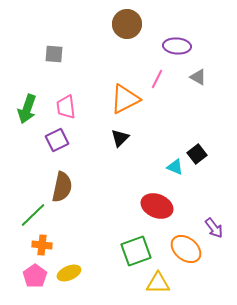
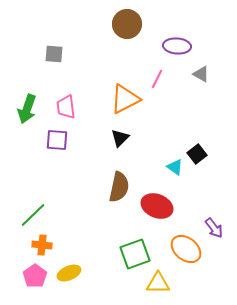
gray triangle: moved 3 px right, 3 px up
purple square: rotated 30 degrees clockwise
cyan triangle: rotated 12 degrees clockwise
brown semicircle: moved 57 px right
green square: moved 1 px left, 3 px down
